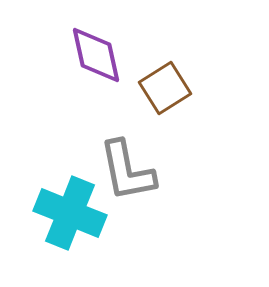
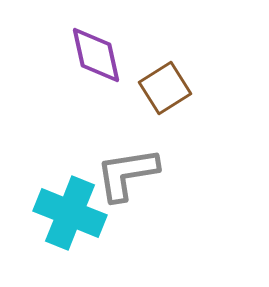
gray L-shape: moved 3 px down; rotated 92 degrees clockwise
